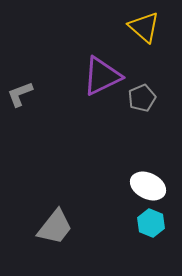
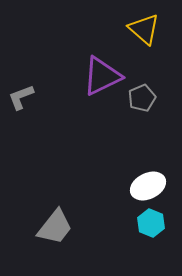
yellow triangle: moved 2 px down
gray L-shape: moved 1 px right, 3 px down
white ellipse: rotated 52 degrees counterclockwise
